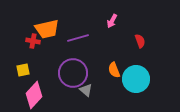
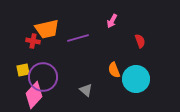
purple circle: moved 30 px left, 4 px down
